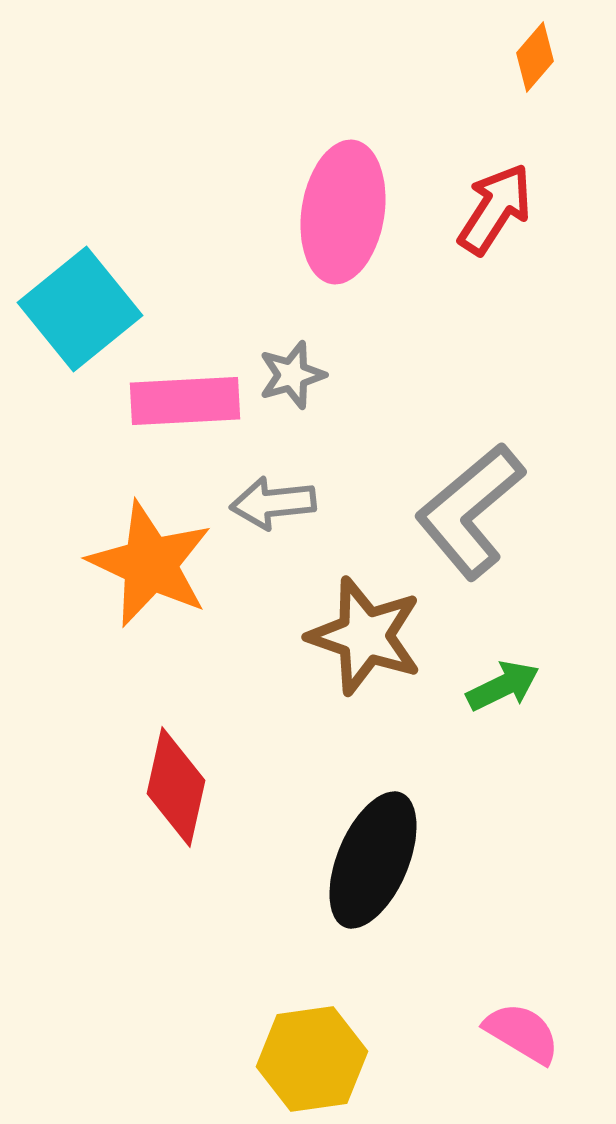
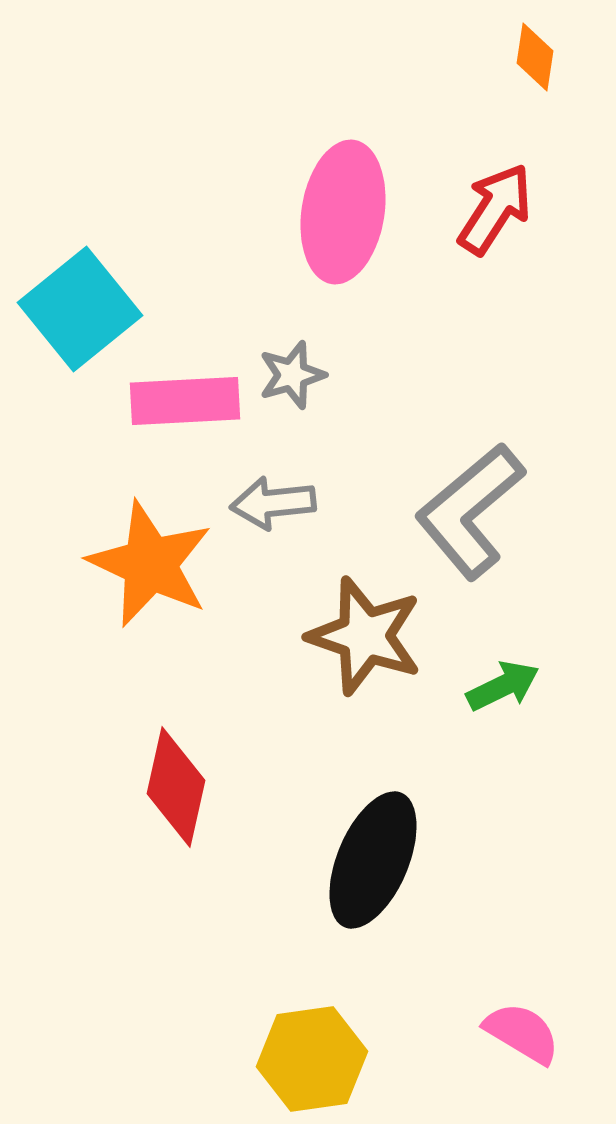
orange diamond: rotated 32 degrees counterclockwise
